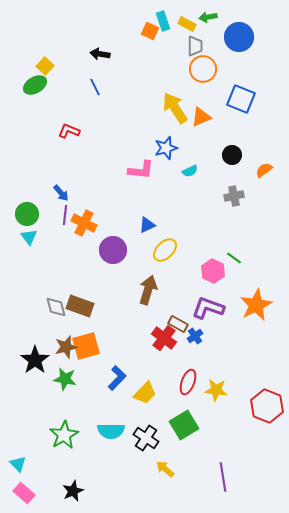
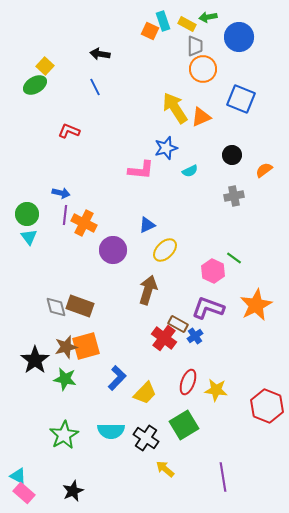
blue arrow at (61, 193): rotated 36 degrees counterclockwise
cyan triangle at (18, 464): moved 12 px down; rotated 18 degrees counterclockwise
